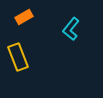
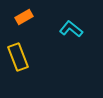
cyan L-shape: rotated 90 degrees clockwise
